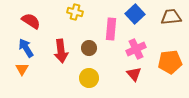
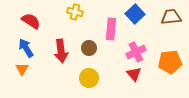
pink cross: moved 3 px down
